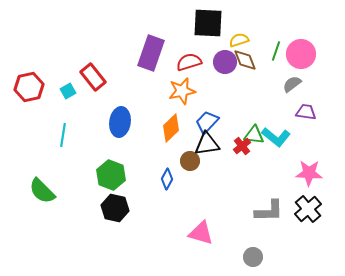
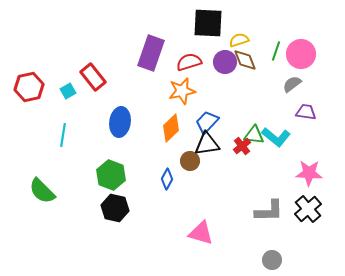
gray circle: moved 19 px right, 3 px down
